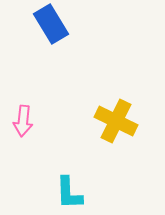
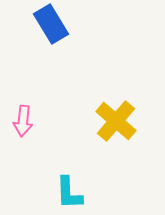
yellow cross: rotated 15 degrees clockwise
